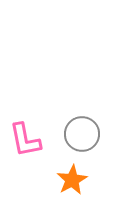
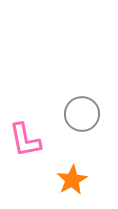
gray circle: moved 20 px up
